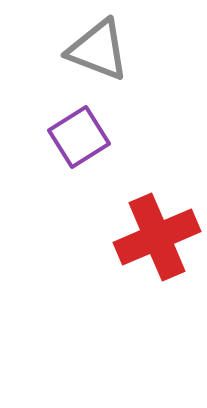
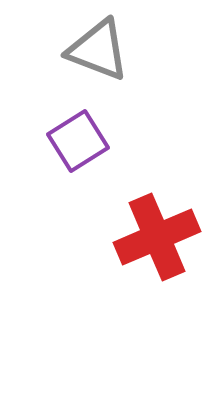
purple square: moved 1 px left, 4 px down
